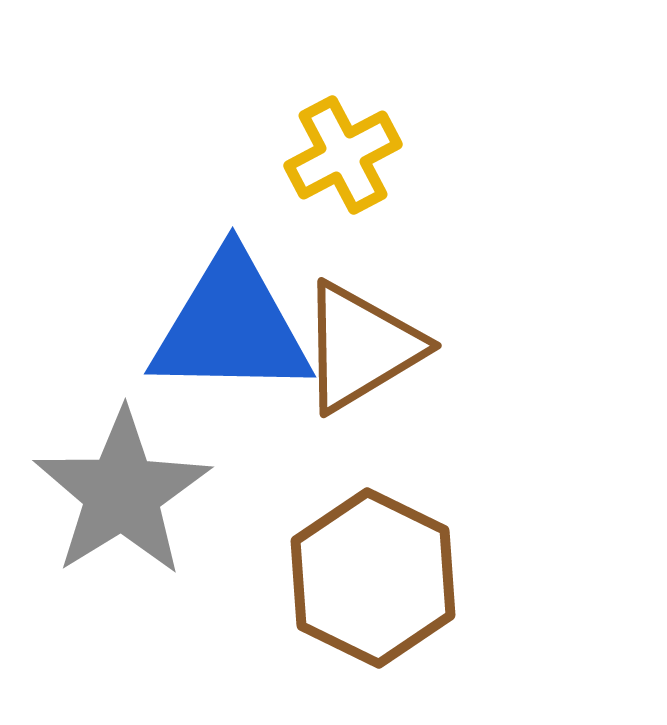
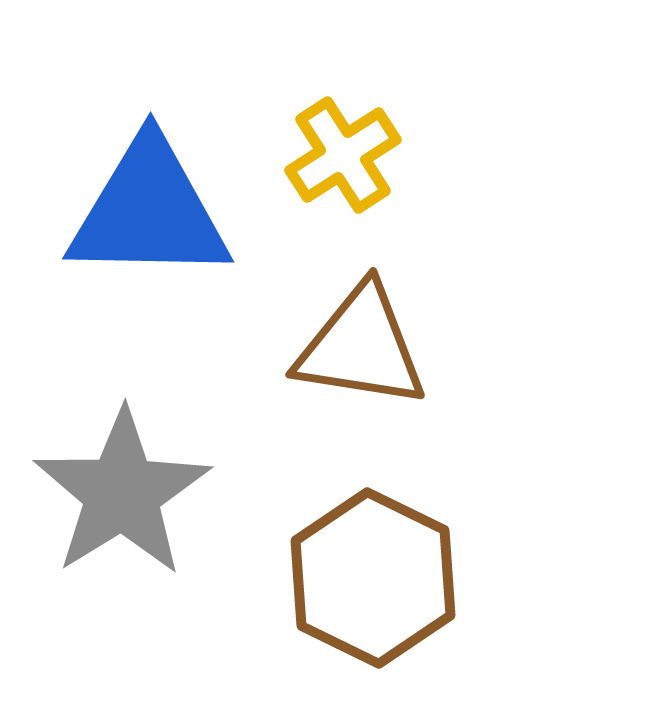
yellow cross: rotated 5 degrees counterclockwise
blue triangle: moved 82 px left, 115 px up
brown triangle: rotated 40 degrees clockwise
